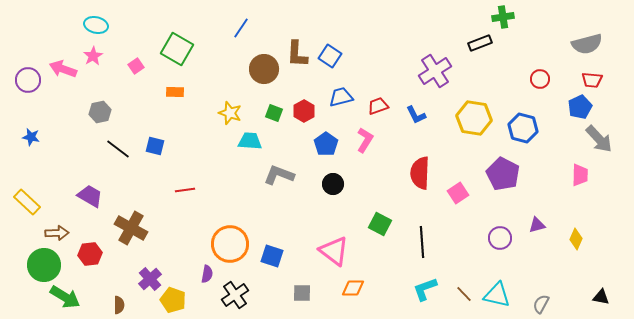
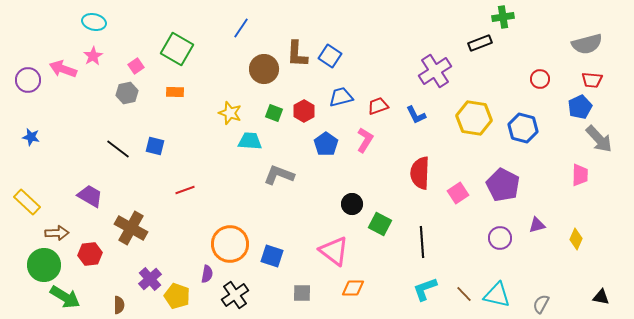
cyan ellipse at (96, 25): moved 2 px left, 3 px up
gray hexagon at (100, 112): moved 27 px right, 19 px up
purple pentagon at (503, 174): moved 11 px down
black circle at (333, 184): moved 19 px right, 20 px down
red line at (185, 190): rotated 12 degrees counterclockwise
yellow pentagon at (173, 300): moved 4 px right, 4 px up
